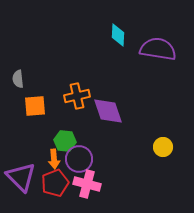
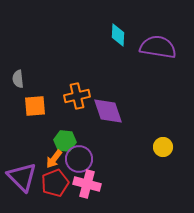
purple semicircle: moved 2 px up
orange arrow: rotated 42 degrees clockwise
purple triangle: moved 1 px right
